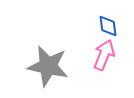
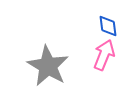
gray star: rotated 18 degrees clockwise
